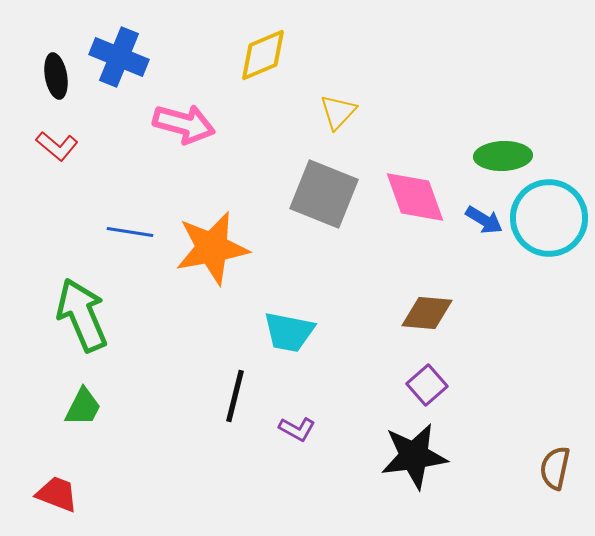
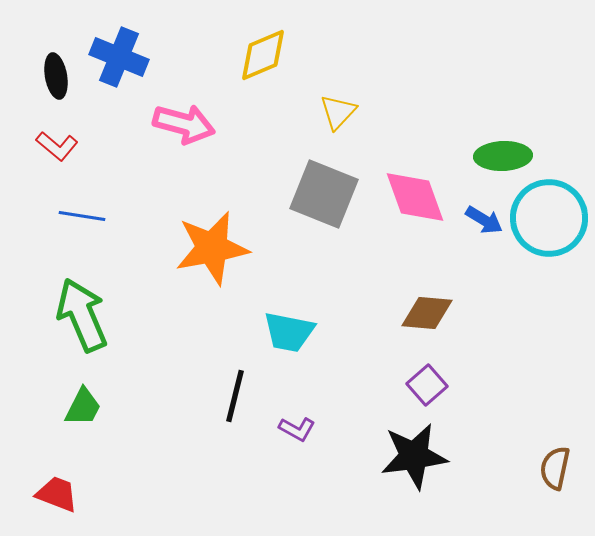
blue line: moved 48 px left, 16 px up
